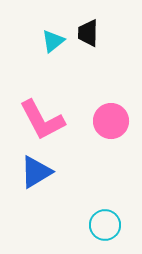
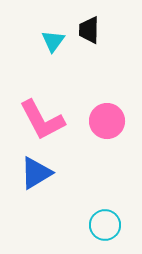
black trapezoid: moved 1 px right, 3 px up
cyan triangle: rotated 15 degrees counterclockwise
pink circle: moved 4 px left
blue triangle: moved 1 px down
